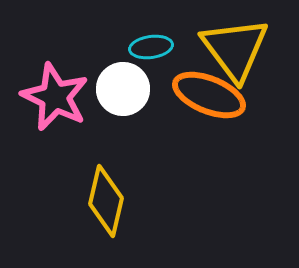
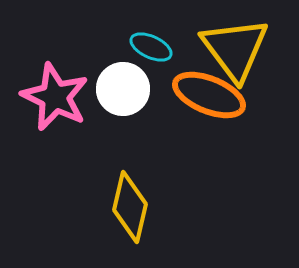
cyan ellipse: rotated 33 degrees clockwise
yellow diamond: moved 24 px right, 6 px down
